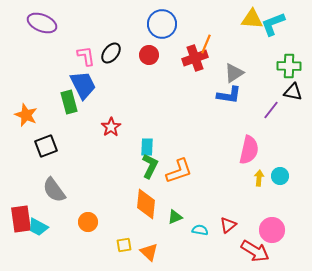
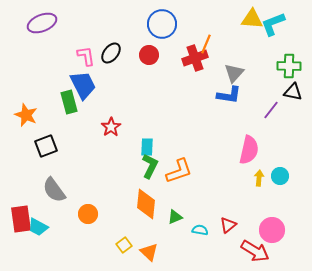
purple ellipse: rotated 44 degrees counterclockwise
gray triangle: rotated 15 degrees counterclockwise
orange circle: moved 8 px up
yellow square: rotated 28 degrees counterclockwise
